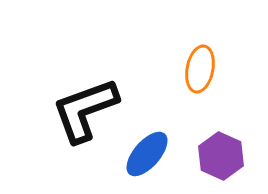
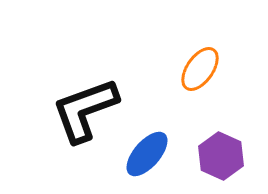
orange ellipse: rotated 24 degrees clockwise
